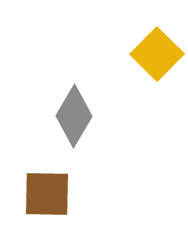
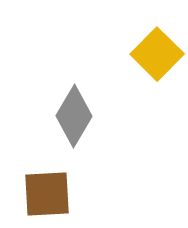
brown square: rotated 4 degrees counterclockwise
